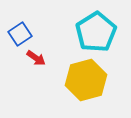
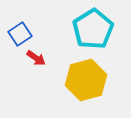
cyan pentagon: moved 3 px left, 3 px up
